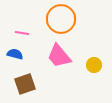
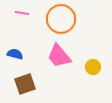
pink line: moved 20 px up
yellow circle: moved 1 px left, 2 px down
